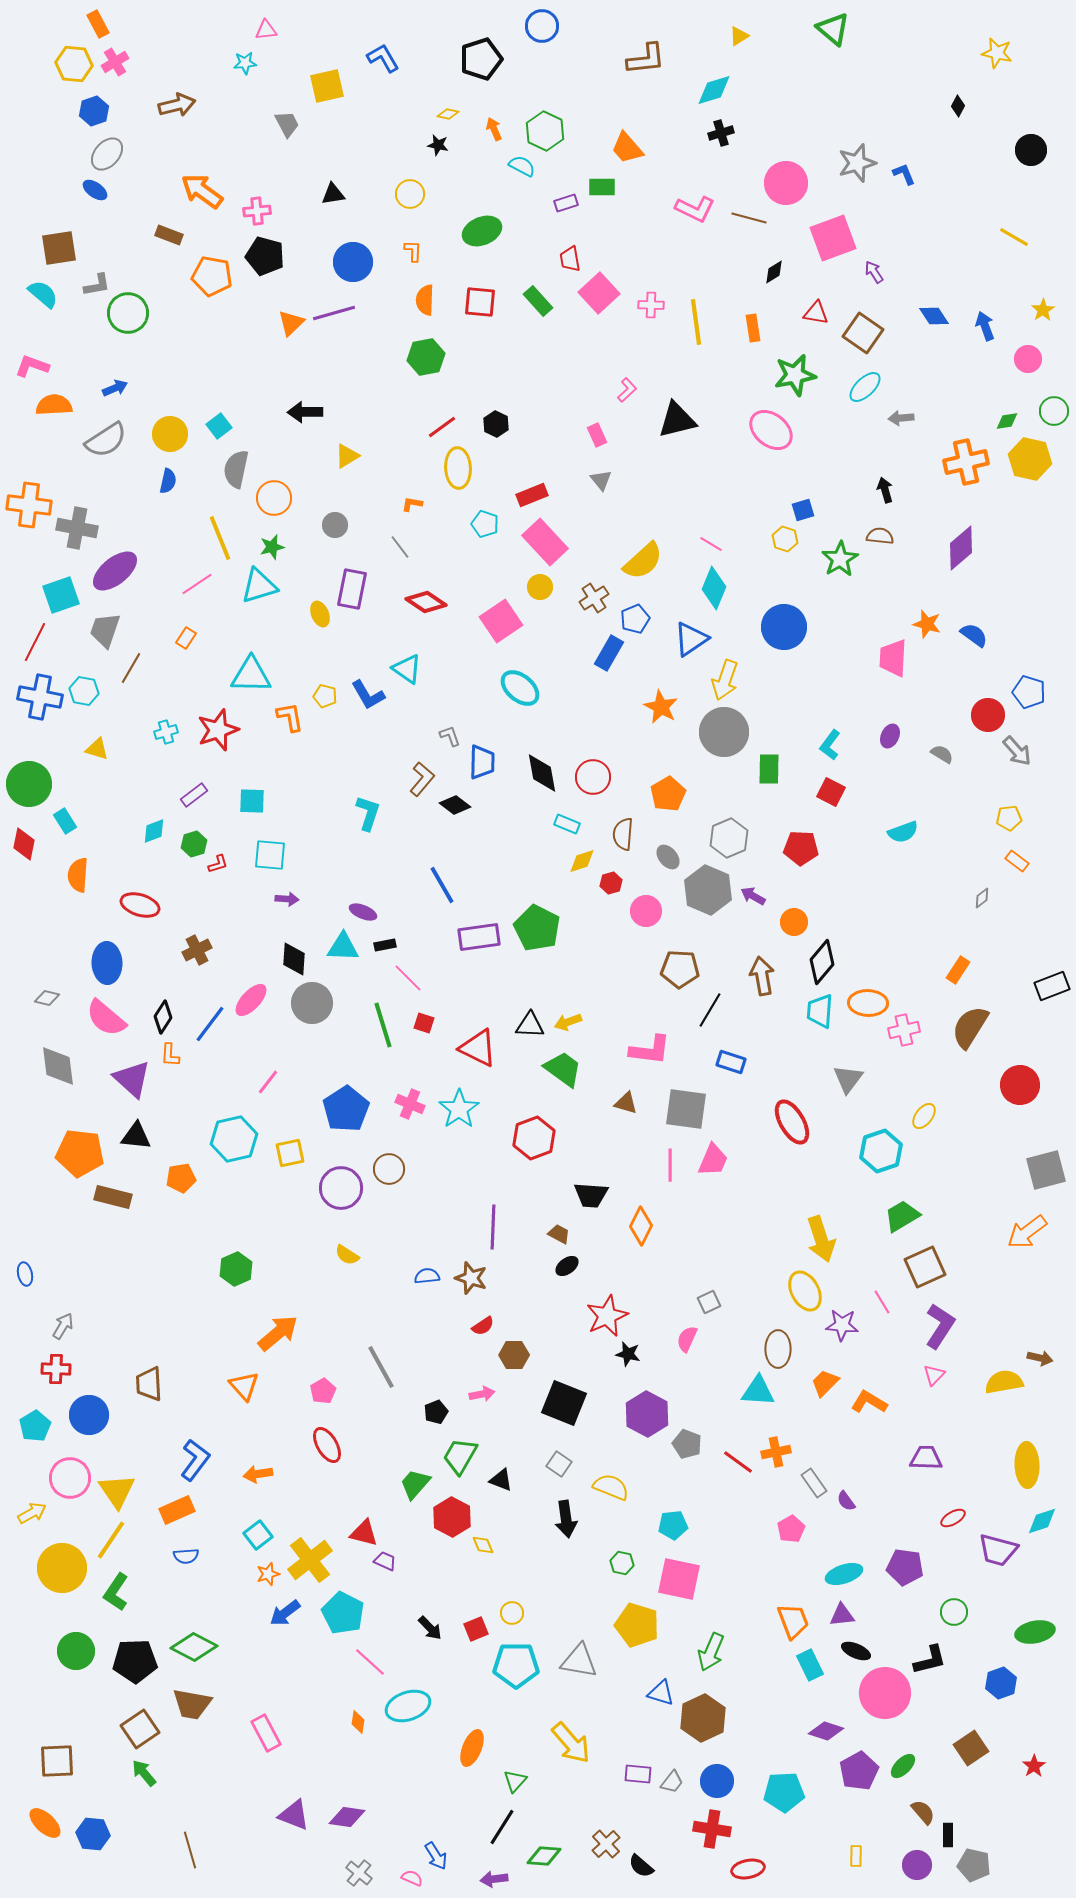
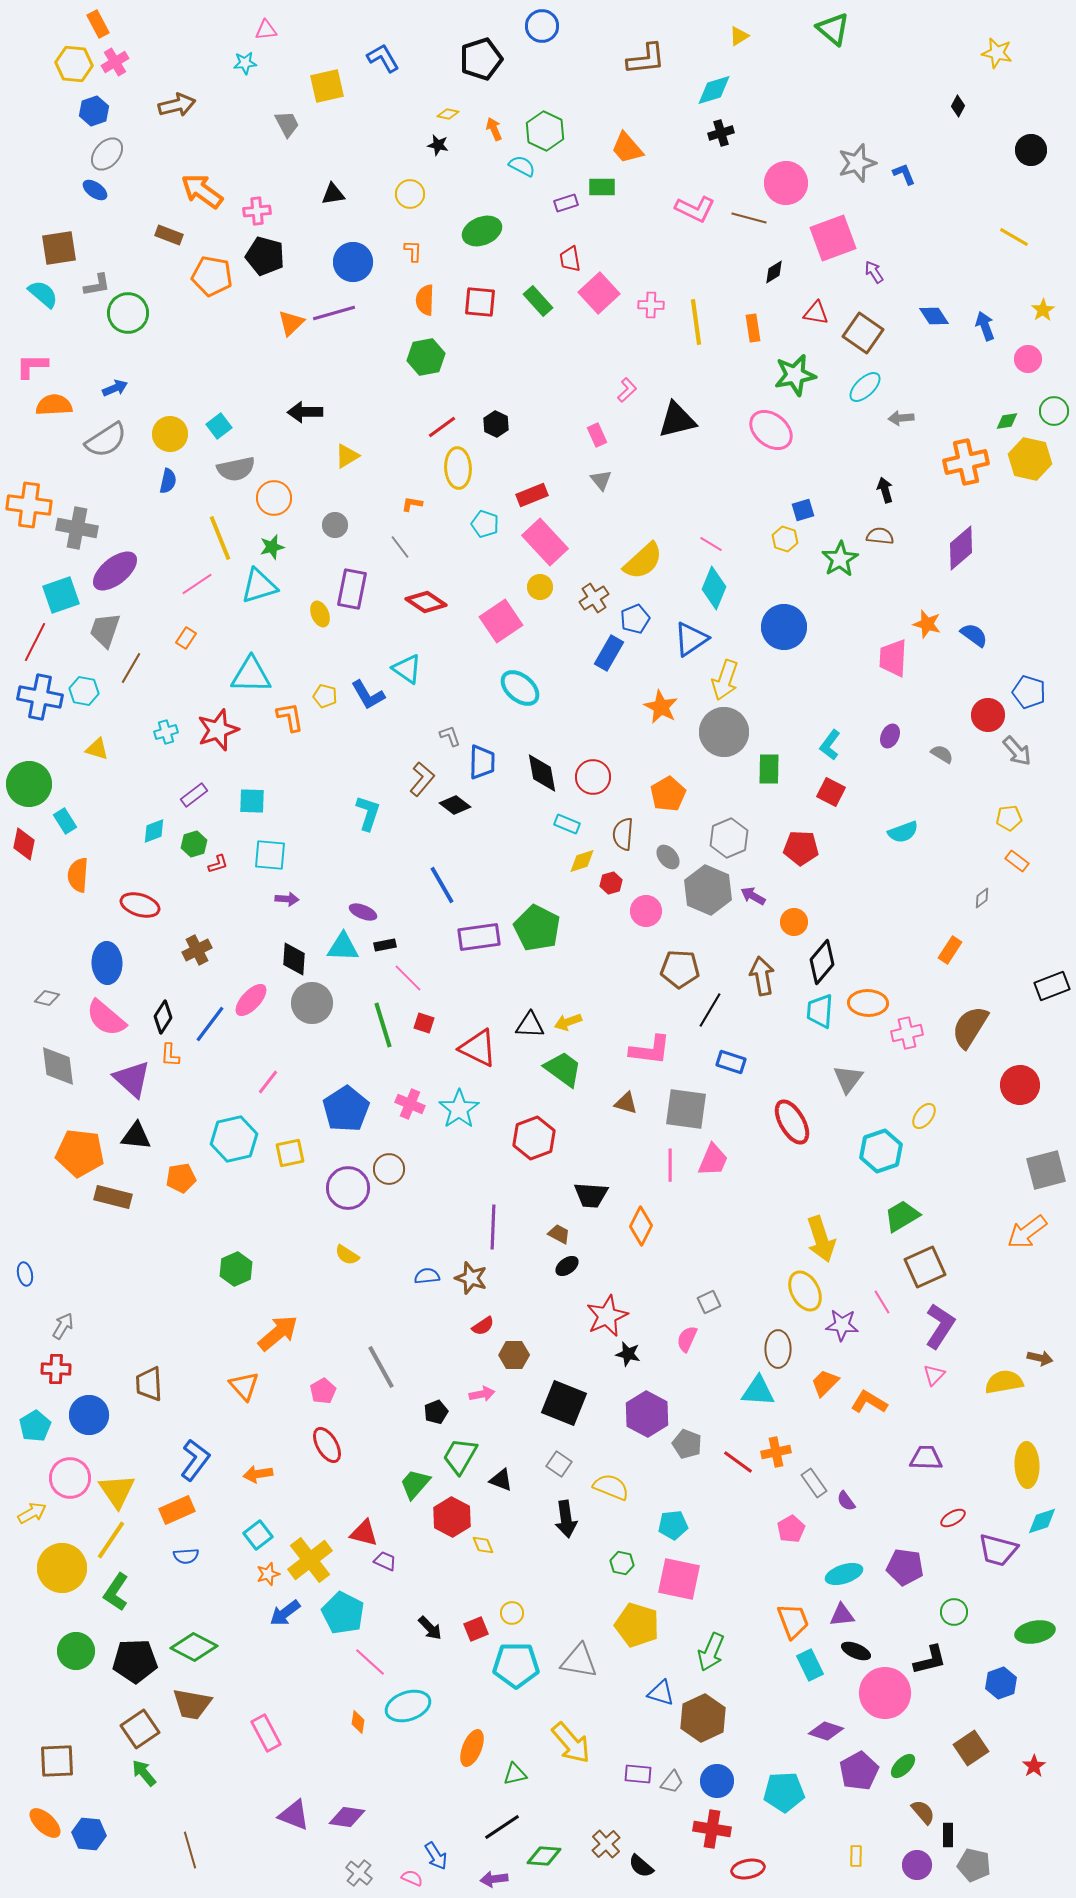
pink L-shape at (32, 366): rotated 20 degrees counterclockwise
gray semicircle at (236, 469): rotated 114 degrees counterclockwise
orange rectangle at (958, 970): moved 8 px left, 20 px up
pink cross at (904, 1030): moved 3 px right, 3 px down
purple circle at (341, 1188): moved 7 px right
green triangle at (515, 1781): moved 7 px up; rotated 35 degrees clockwise
black line at (502, 1827): rotated 24 degrees clockwise
blue hexagon at (93, 1834): moved 4 px left
